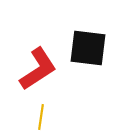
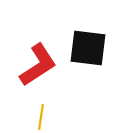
red L-shape: moved 4 px up
